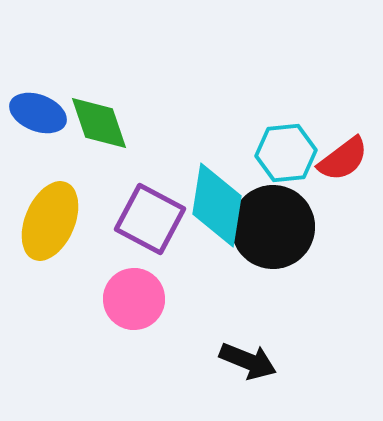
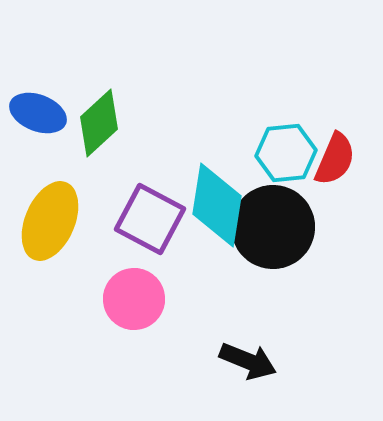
green diamond: rotated 66 degrees clockwise
red semicircle: moved 8 px left; rotated 30 degrees counterclockwise
